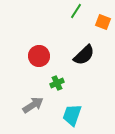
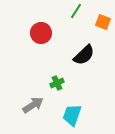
red circle: moved 2 px right, 23 px up
